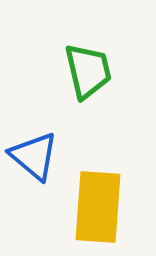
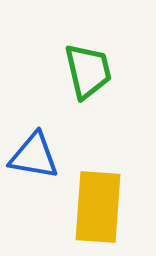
blue triangle: rotated 30 degrees counterclockwise
